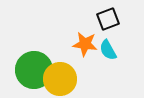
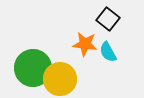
black square: rotated 30 degrees counterclockwise
cyan semicircle: moved 2 px down
green circle: moved 1 px left, 2 px up
